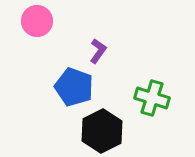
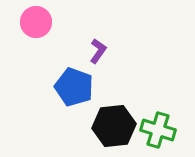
pink circle: moved 1 px left, 1 px down
green cross: moved 6 px right, 32 px down
black hexagon: moved 12 px right, 5 px up; rotated 21 degrees clockwise
